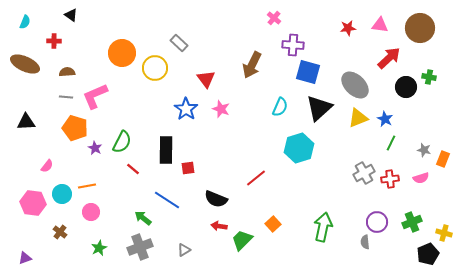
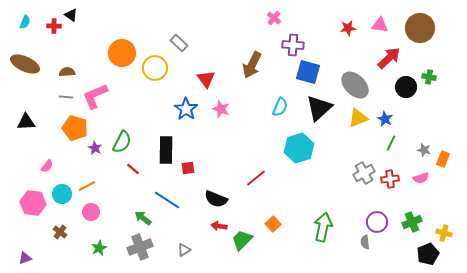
red cross at (54, 41): moved 15 px up
orange line at (87, 186): rotated 18 degrees counterclockwise
